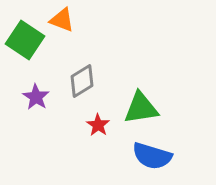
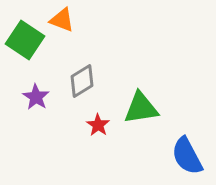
blue semicircle: moved 35 px right; rotated 45 degrees clockwise
